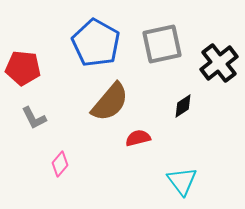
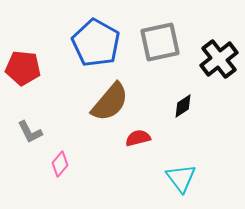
gray square: moved 2 px left, 2 px up
black cross: moved 4 px up
gray L-shape: moved 4 px left, 14 px down
cyan triangle: moved 1 px left, 3 px up
